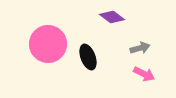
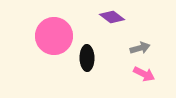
pink circle: moved 6 px right, 8 px up
black ellipse: moved 1 px left, 1 px down; rotated 20 degrees clockwise
